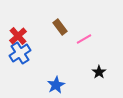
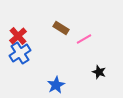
brown rectangle: moved 1 px right, 1 px down; rotated 21 degrees counterclockwise
black star: rotated 16 degrees counterclockwise
